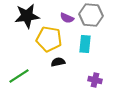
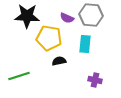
black star: rotated 10 degrees clockwise
yellow pentagon: moved 1 px up
black semicircle: moved 1 px right, 1 px up
green line: rotated 15 degrees clockwise
